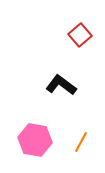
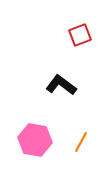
red square: rotated 20 degrees clockwise
